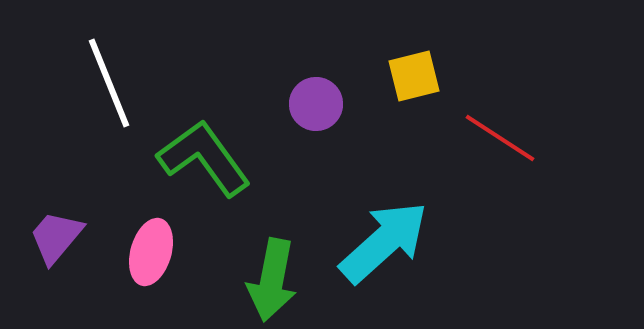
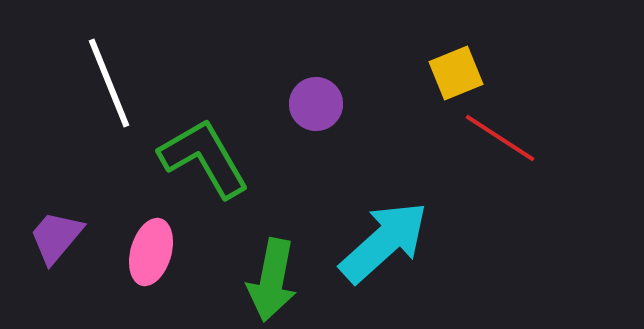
yellow square: moved 42 px right, 3 px up; rotated 8 degrees counterclockwise
green L-shape: rotated 6 degrees clockwise
